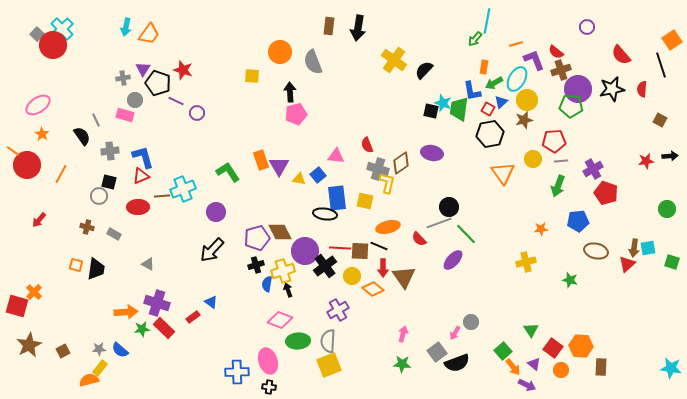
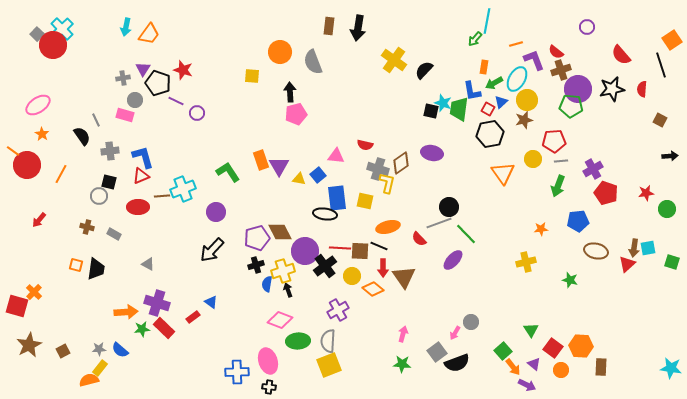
red semicircle at (367, 145): moved 2 px left; rotated 56 degrees counterclockwise
red star at (646, 161): moved 32 px down
